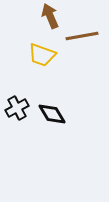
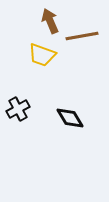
brown arrow: moved 5 px down
black cross: moved 1 px right, 1 px down
black diamond: moved 18 px right, 4 px down
